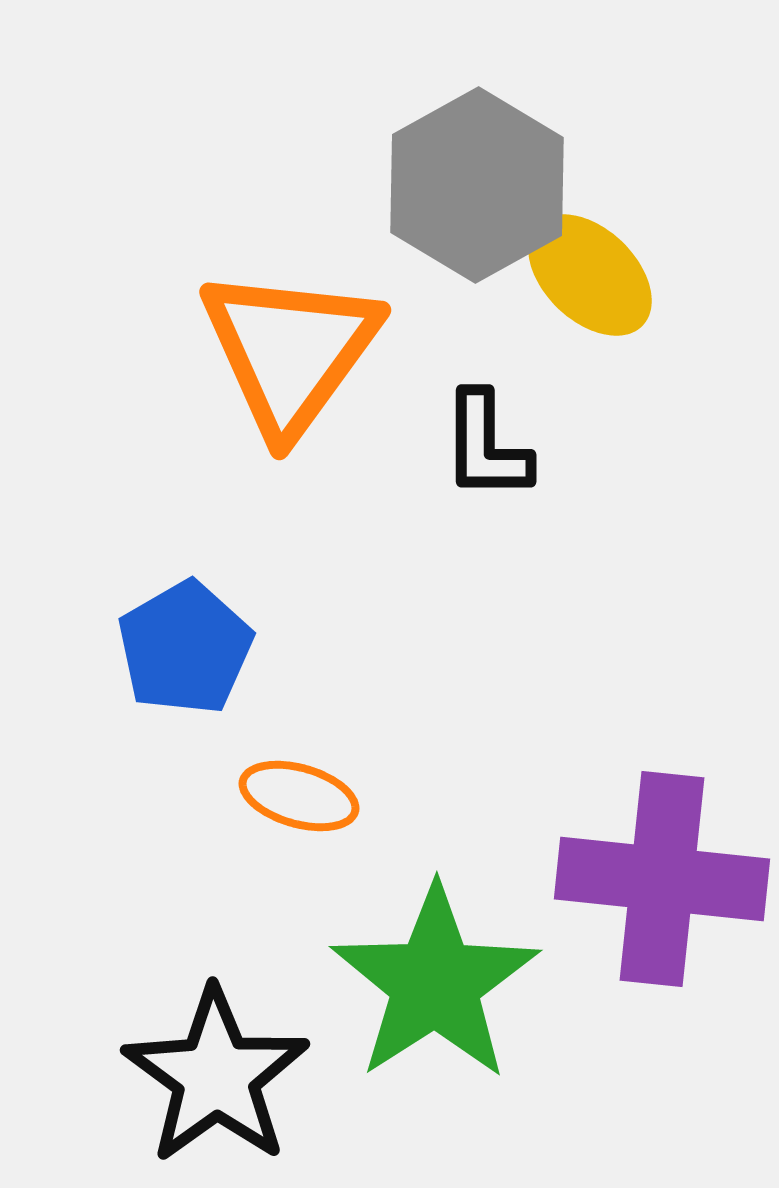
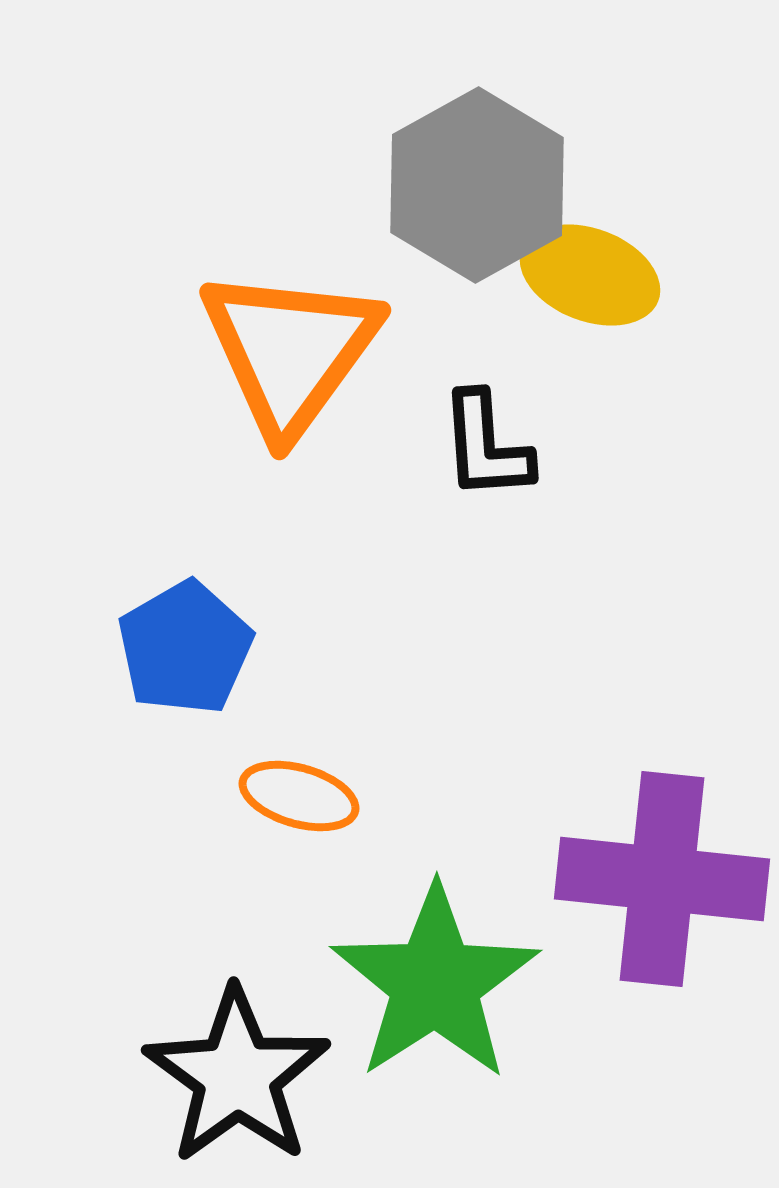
yellow ellipse: rotated 23 degrees counterclockwise
black L-shape: rotated 4 degrees counterclockwise
black star: moved 21 px right
